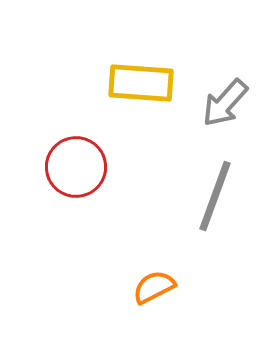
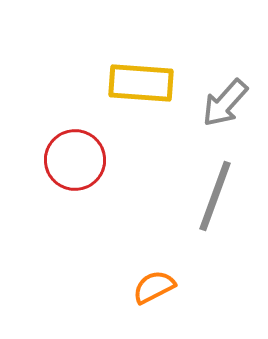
red circle: moved 1 px left, 7 px up
